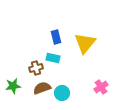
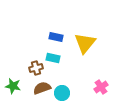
blue rectangle: rotated 64 degrees counterclockwise
green star: rotated 21 degrees clockwise
